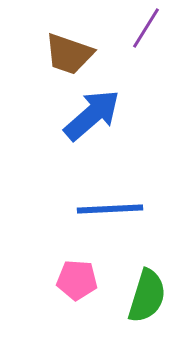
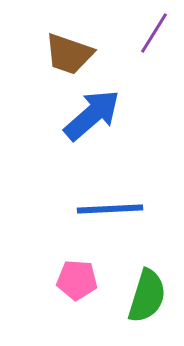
purple line: moved 8 px right, 5 px down
